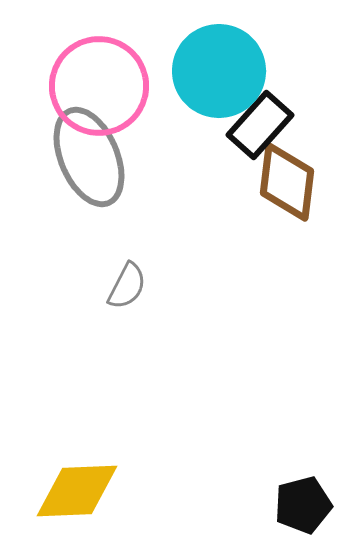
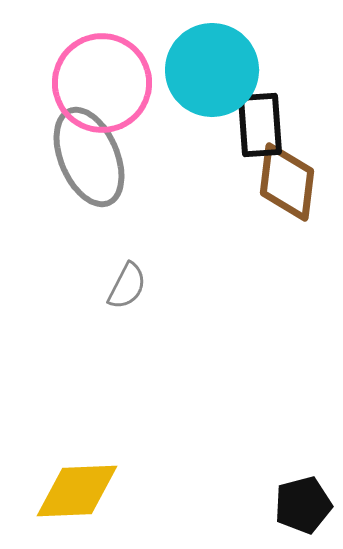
cyan circle: moved 7 px left, 1 px up
pink circle: moved 3 px right, 3 px up
black rectangle: rotated 46 degrees counterclockwise
